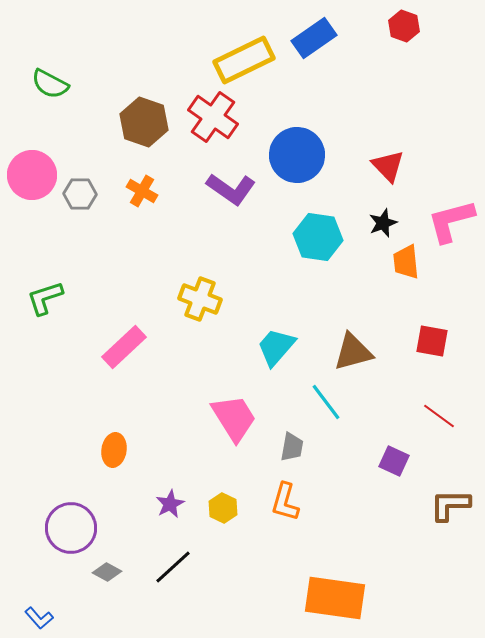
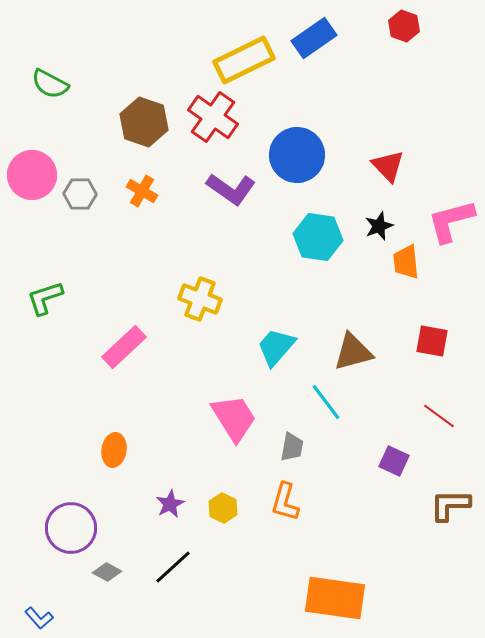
black star: moved 4 px left, 3 px down
